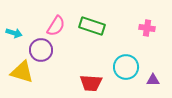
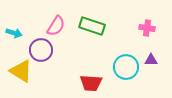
yellow triangle: moved 1 px left, 1 px up; rotated 15 degrees clockwise
purple triangle: moved 2 px left, 20 px up
